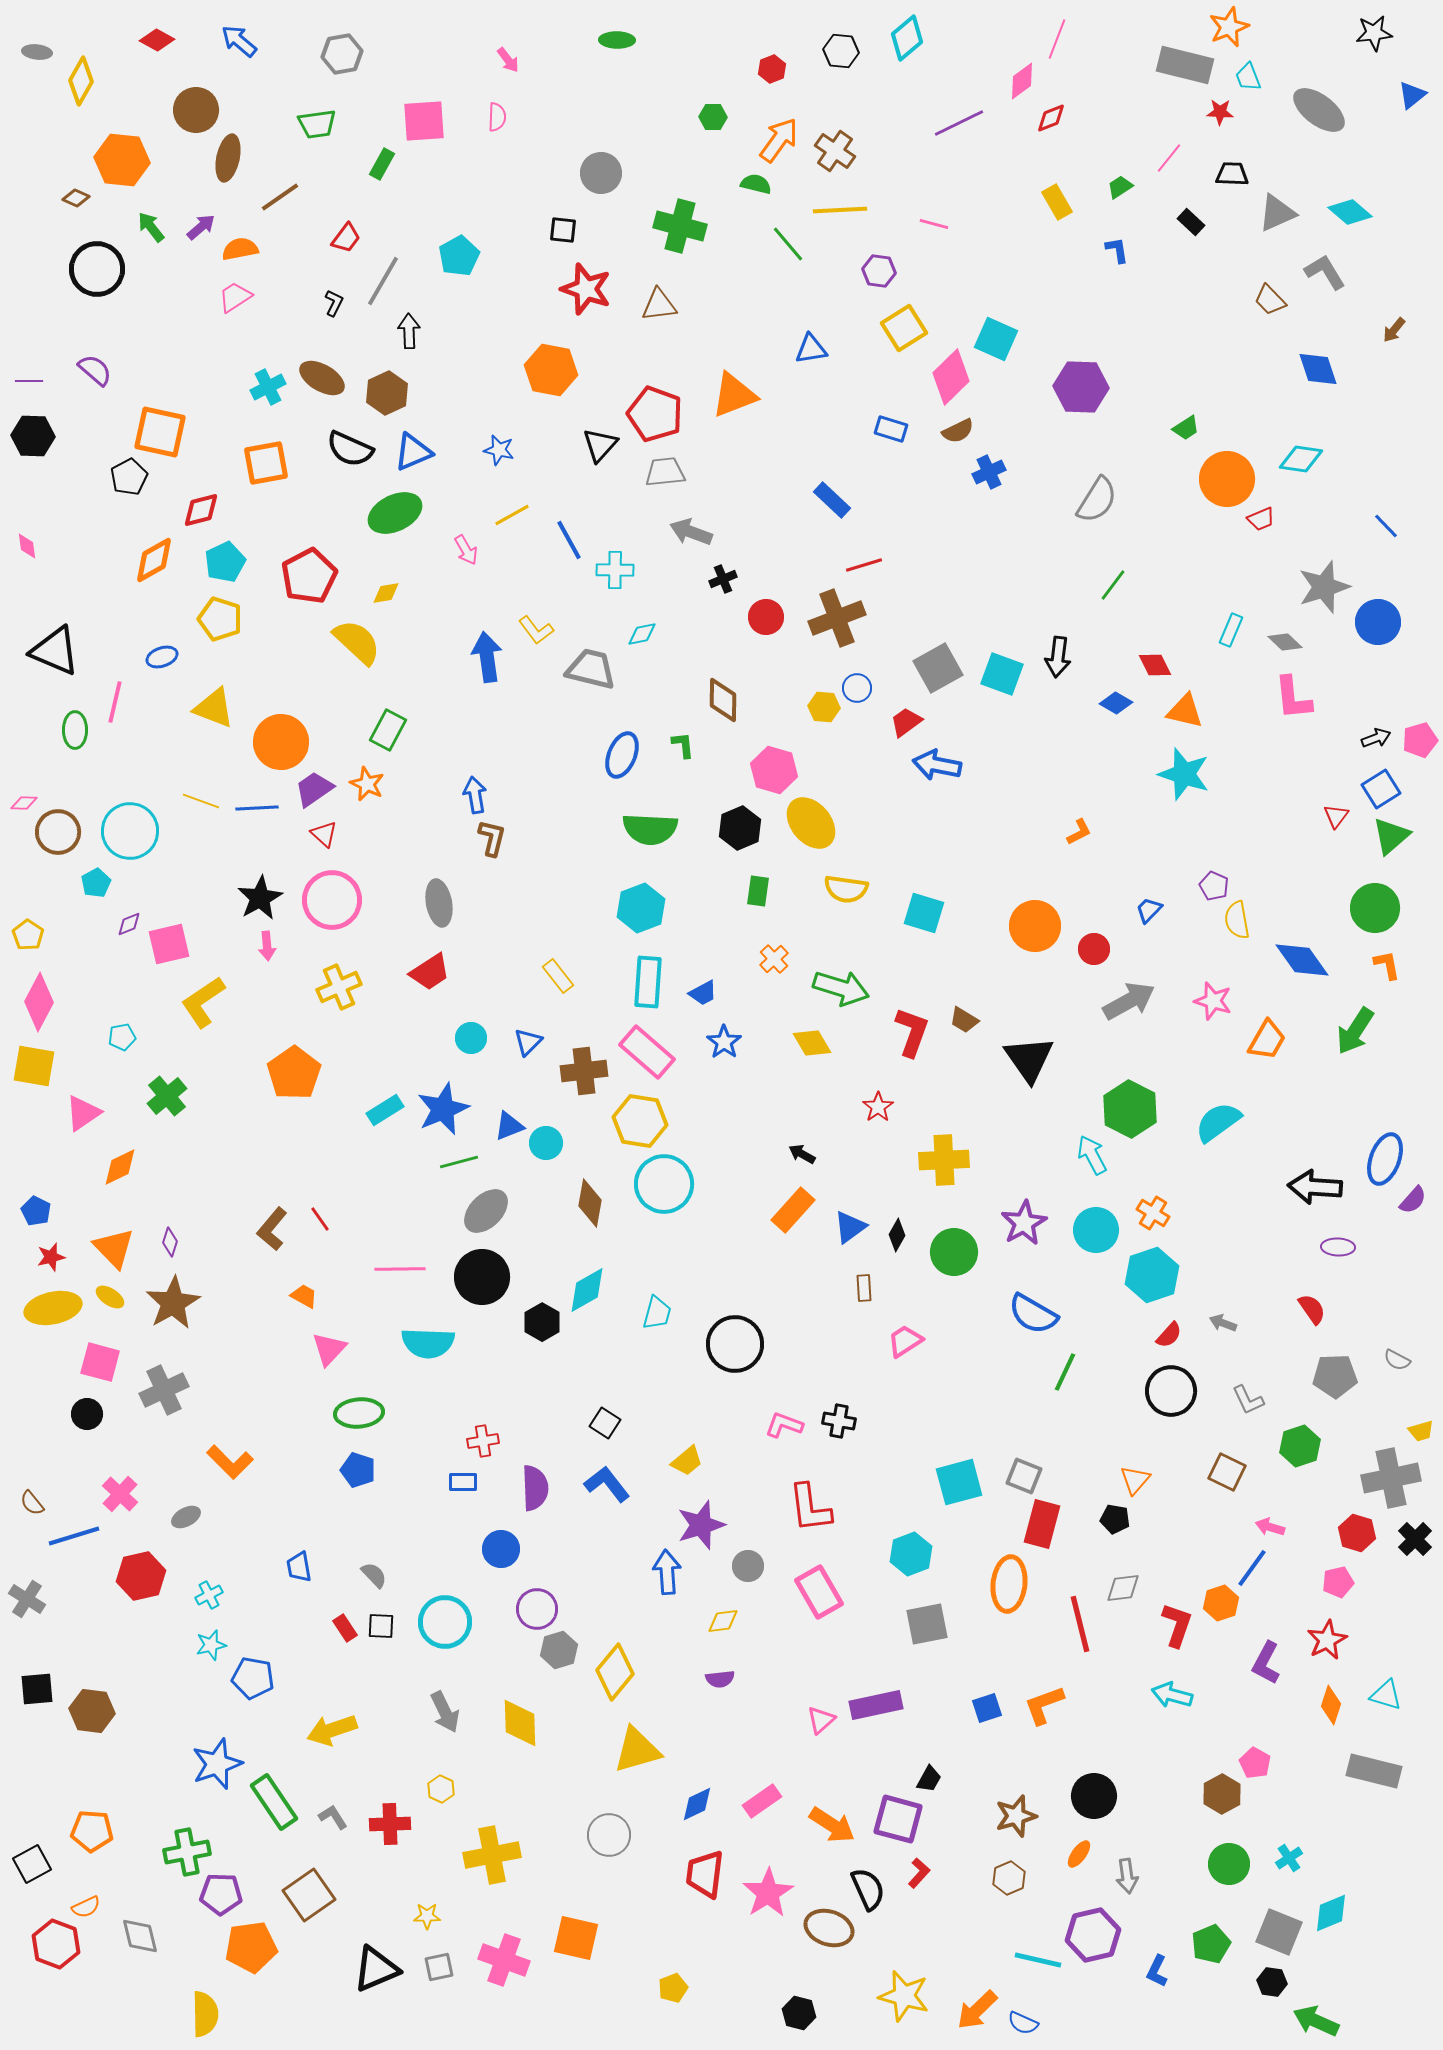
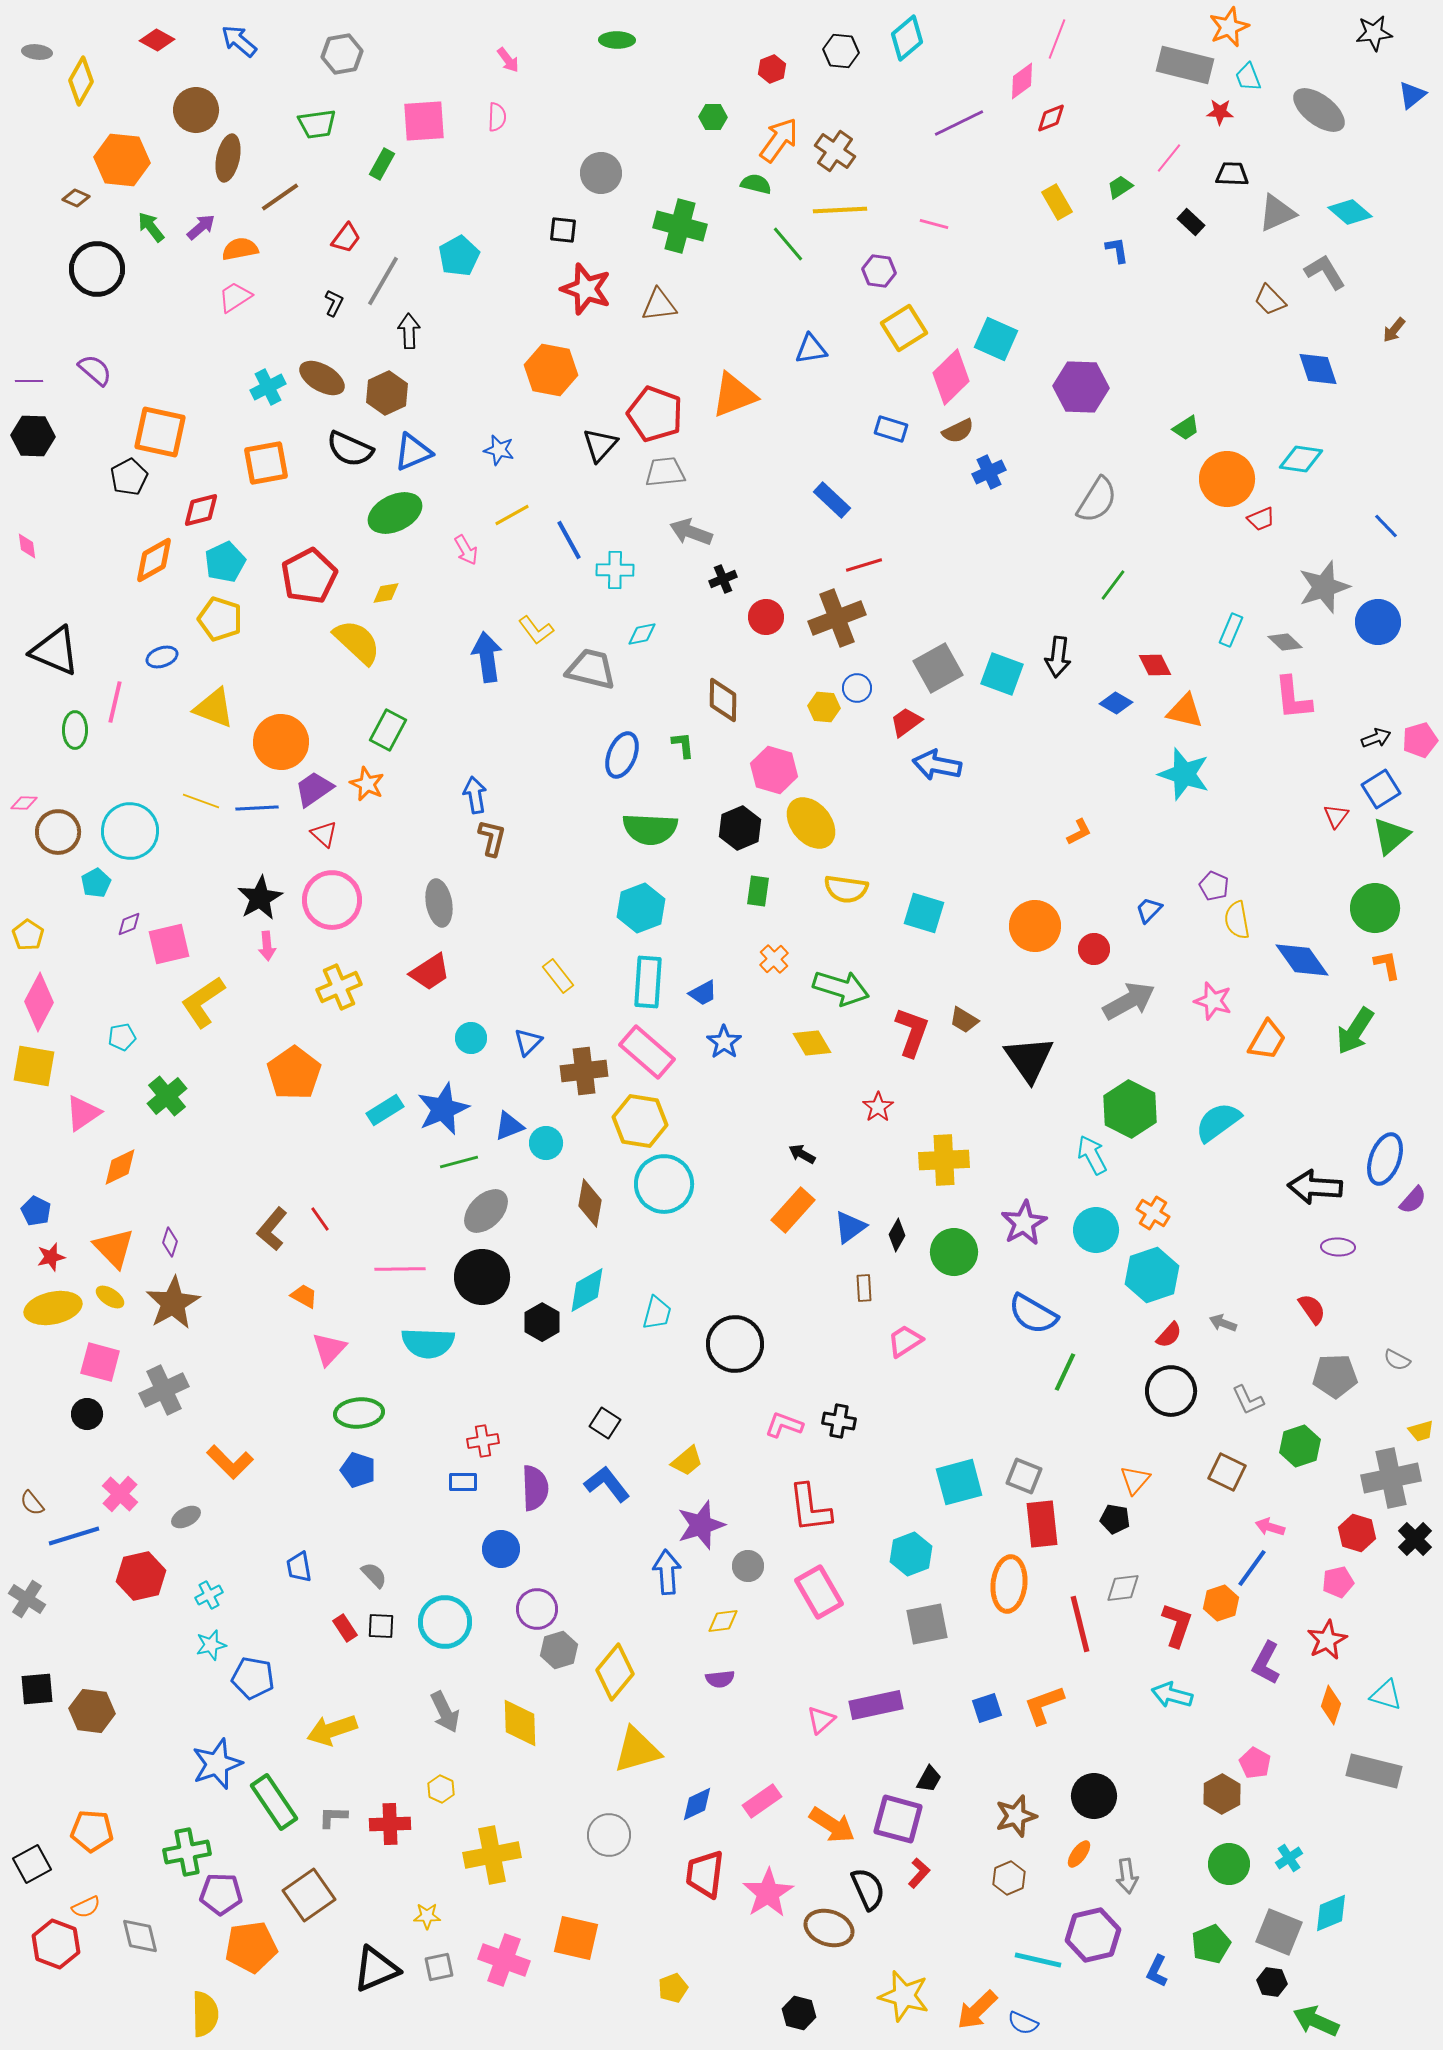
red rectangle at (1042, 1524): rotated 21 degrees counterclockwise
gray L-shape at (333, 1817): rotated 56 degrees counterclockwise
